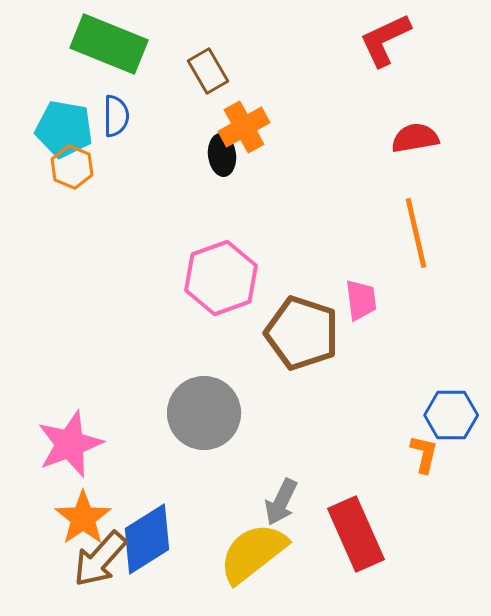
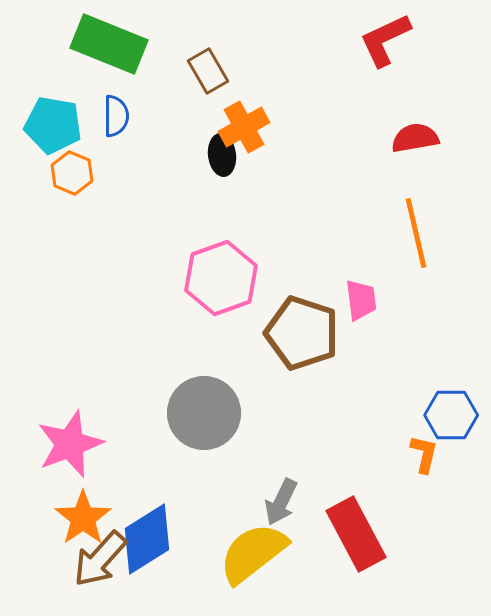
cyan pentagon: moved 11 px left, 4 px up
orange hexagon: moved 6 px down
red rectangle: rotated 4 degrees counterclockwise
